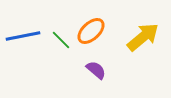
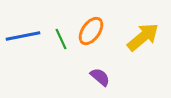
orange ellipse: rotated 12 degrees counterclockwise
green line: moved 1 px up; rotated 20 degrees clockwise
purple semicircle: moved 4 px right, 7 px down
